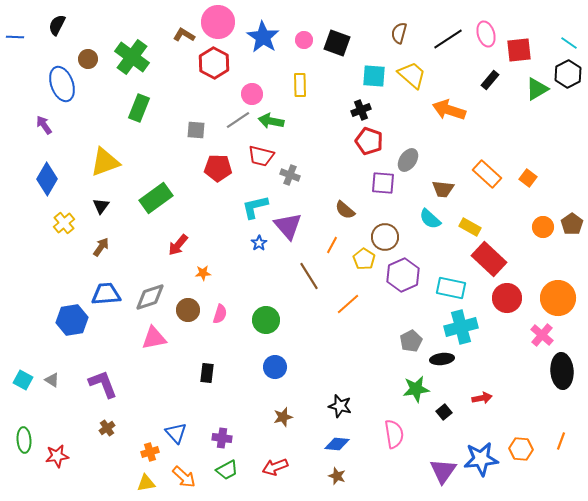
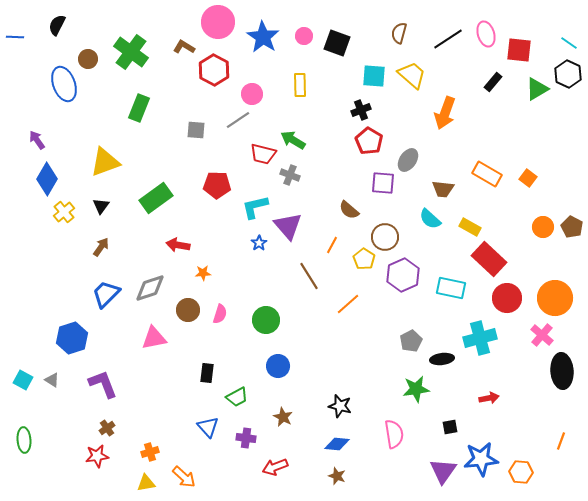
brown L-shape at (184, 35): moved 12 px down
pink circle at (304, 40): moved 4 px up
red square at (519, 50): rotated 12 degrees clockwise
green cross at (132, 57): moved 1 px left, 5 px up
red hexagon at (214, 63): moved 7 px down
black hexagon at (568, 74): rotated 8 degrees counterclockwise
black rectangle at (490, 80): moved 3 px right, 2 px down
blue ellipse at (62, 84): moved 2 px right
orange arrow at (449, 110): moved 4 px left, 3 px down; rotated 88 degrees counterclockwise
green arrow at (271, 121): moved 22 px right, 19 px down; rotated 20 degrees clockwise
purple arrow at (44, 125): moved 7 px left, 15 px down
red pentagon at (369, 141): rotated 12 degrees clockwise
red trapezoid at (261, 156): moved 2 px right, 2 px up
red pentagon at (218, 168): moved 1 px left, 17 px down
orange rectangle at (487, 174): rotated 12 degrees counterclockwise
brown semicircle at (345, 210): moved 4 px right
yellow cross at (64, 223): moved 11 px up
brown pentagon at (572, 224): moved 3 px down; rotated 10 degrees counterclockwise
red arrow at (178, 245): rotated 60 degrees clockwise
blue trapezoid at (106, 294): rotated 40 degrees counterclockwise
gray diamond at (150, 297): moved 9 px up
orange circle at (558, 298): moved 3 px left
blue hexagon at (72, 320): moved 18 px down; rotated 8 degrees counterclockwise
cyan cross at (461, 327): moved 19 px right, 11 px down
blue circle at (275, 367): moved 3 px right, 1 px up
red arrow at (482, 398): moved 7 px right
black square at (444, 412): moved 6 px right, 15 px down; rotated 28 degrees clockwise
brown star at (283, 417): rotated 30 degrees counterclockwise
blue triangle at (176, 433): moved 32 px right, 6 px up
purple cross at (222, 438): moved 24 px right
orange hexagon at (521, 449): moved 23 px down
red star at (57, 456): moved 40 px right
green trapezoid at (227, 470): moved 10 px right, 73 px up
